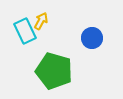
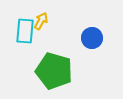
cyan rectangle: rotated 30 degrees clockwise
